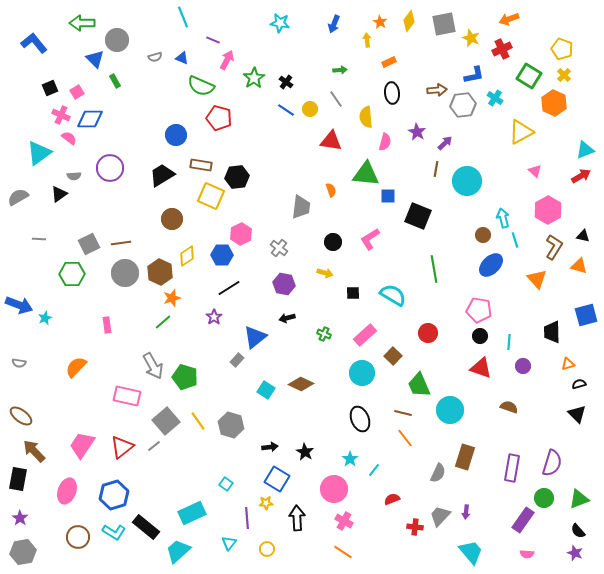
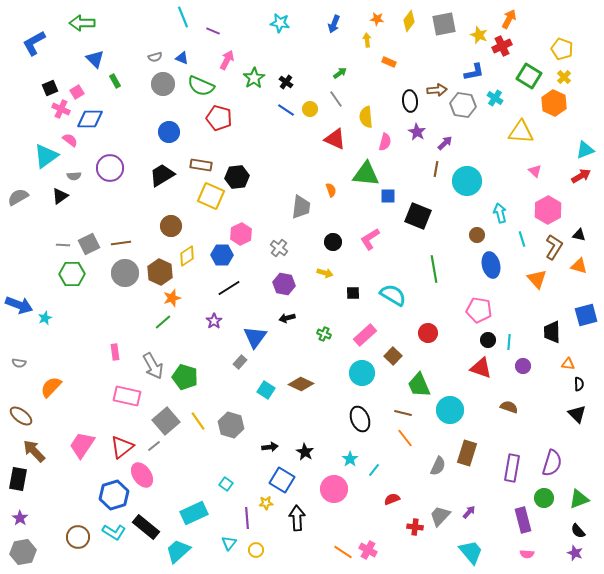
orange arrow at (509, 19): rotated 138 degrees clockwise
orange star at (380, 22): moved 3 px left, 3 px up; rotated 24 degrees counterclockwise
yellow star at (471, 38): moved 8 px right, 3 px up
gray circle at (117, 40): moved 46 px right, 44 px down
purple line at (213, 40): moved 9 px up
blue L-shape at (34, 43): rotated 80 degrees counterclockwise
red cross at (502, 49): moved 3 px up
orange rectangle at (389, 62): rotated 48 degrees clockwise
green arrow at (340, 70): moved 3 px down; rotated 32 degrees counterclockwise
blue L-shape at (474, 75): moved 3 px up
yellow cross at (564, 75): moved 2 px down
black ellipse at (392, 93): moved 18 px right, 8 px down
gray hexagon at (463, 105): rotated 15 degrees clockwise
pink cross at (61, 115): moved 6 px up
yellow triangle at (521, 132): rotated 32 degrees clockwise
blue circle at (176, 135): moved 7 px left, 3 px up
pink semicircle at (69, 138): moved 1 px right, 2 px down
red triangle at (331, 141): moved 4 px right, 2 px up; rotated 15 degrees clockwise
cyan triangle at (39, 153): moved 7 px right, 3 px down
black triangle at (59, 194): moved 1 px right, 2 px down
cyan arrow at (503, 218): moved 3 px left, 5 px up
brown circle at (172, 219): moved 1 px left, 7 px down
brown circle at (483, 235): moved 6 px left
black triangle at (583, 236): moved 4 px left, 1 px up
gray line at (39, 239): moved 24 px right, 6 px down
cyan line at (515, 240): moved 7 px right, 1 px up
blue ellipse at (491, 265): rotated 60 degrees counterclockwise
purple star at (214, 317): moved 4 px down
pink rectangle at (107, 325): moved 8 px right, 27 px down
black circle at (480, 336): moved 8 px right, 4 px down
blue triangle at (255, 337): rotated 15 degrees counterclockwise
gray rectangle at (237, 360): moved 3 px right, 2 px down
orange triangle at (568, 364): rotated 24 degrees clockwise
orange semicircle at (76, 367): moved 25 px left, 20 px down
black semicircle at (579, 384): rotated 104 degrees clockwise
brown rectangle at (465, 457): moved 2 px right, 4 px up
gray semicircle at (438, 473): moved 7 px up
blue square at (277, 479): moved 5 px right, 1 px down
pink ellipse at (67, 491): moved 75 px right, 16 px up; rotated 55 degrees counterclockwise
purple arrow at (466, 512): moved 3 px right; rotated 144 degrees counterclockwise
cyan rectangle at (192, 513): moved 2 px right
purple rectangle at (523, 520): rotated 50 degrees counterclockwise
pink cross at (344, 521): moved 24 px right, 29 px down
yellow circle at (267, 549): moved 11 px left, 1 px down
